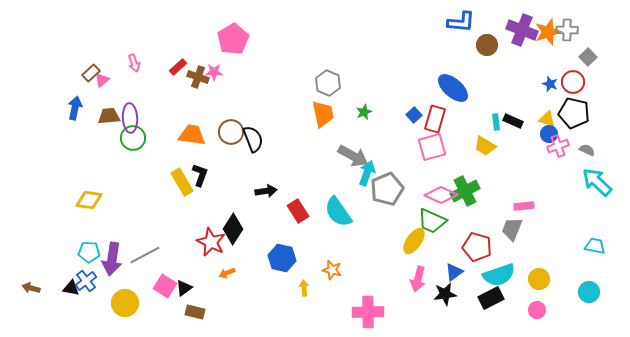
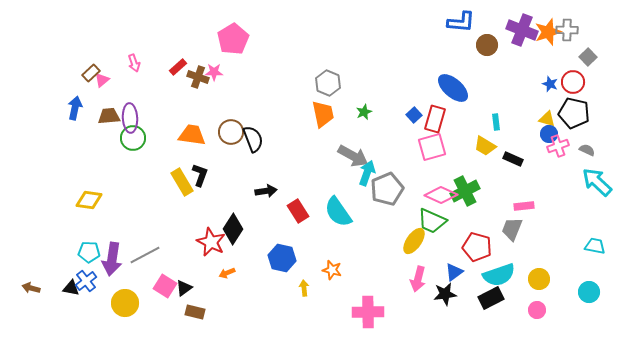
black rectangle at (513, 121): moved 38 px down
